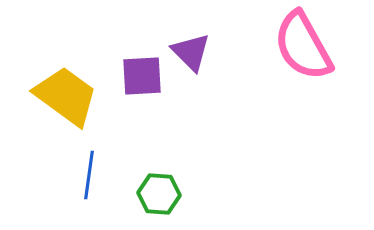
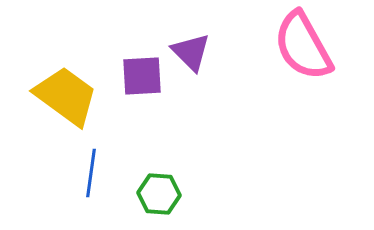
blue line: moved 2 px right, 2 px up
